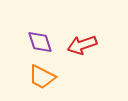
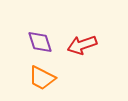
orange trapezoid: moved 1 px down
